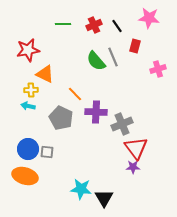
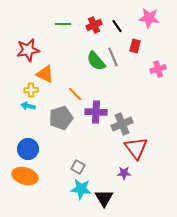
gray pentagon: rotated 30 degrees clockwise
gray square: moved 31 px right, 15 px down; rotated 24 degrees clockwise
purple star: moved 9 px left, 6 px down
